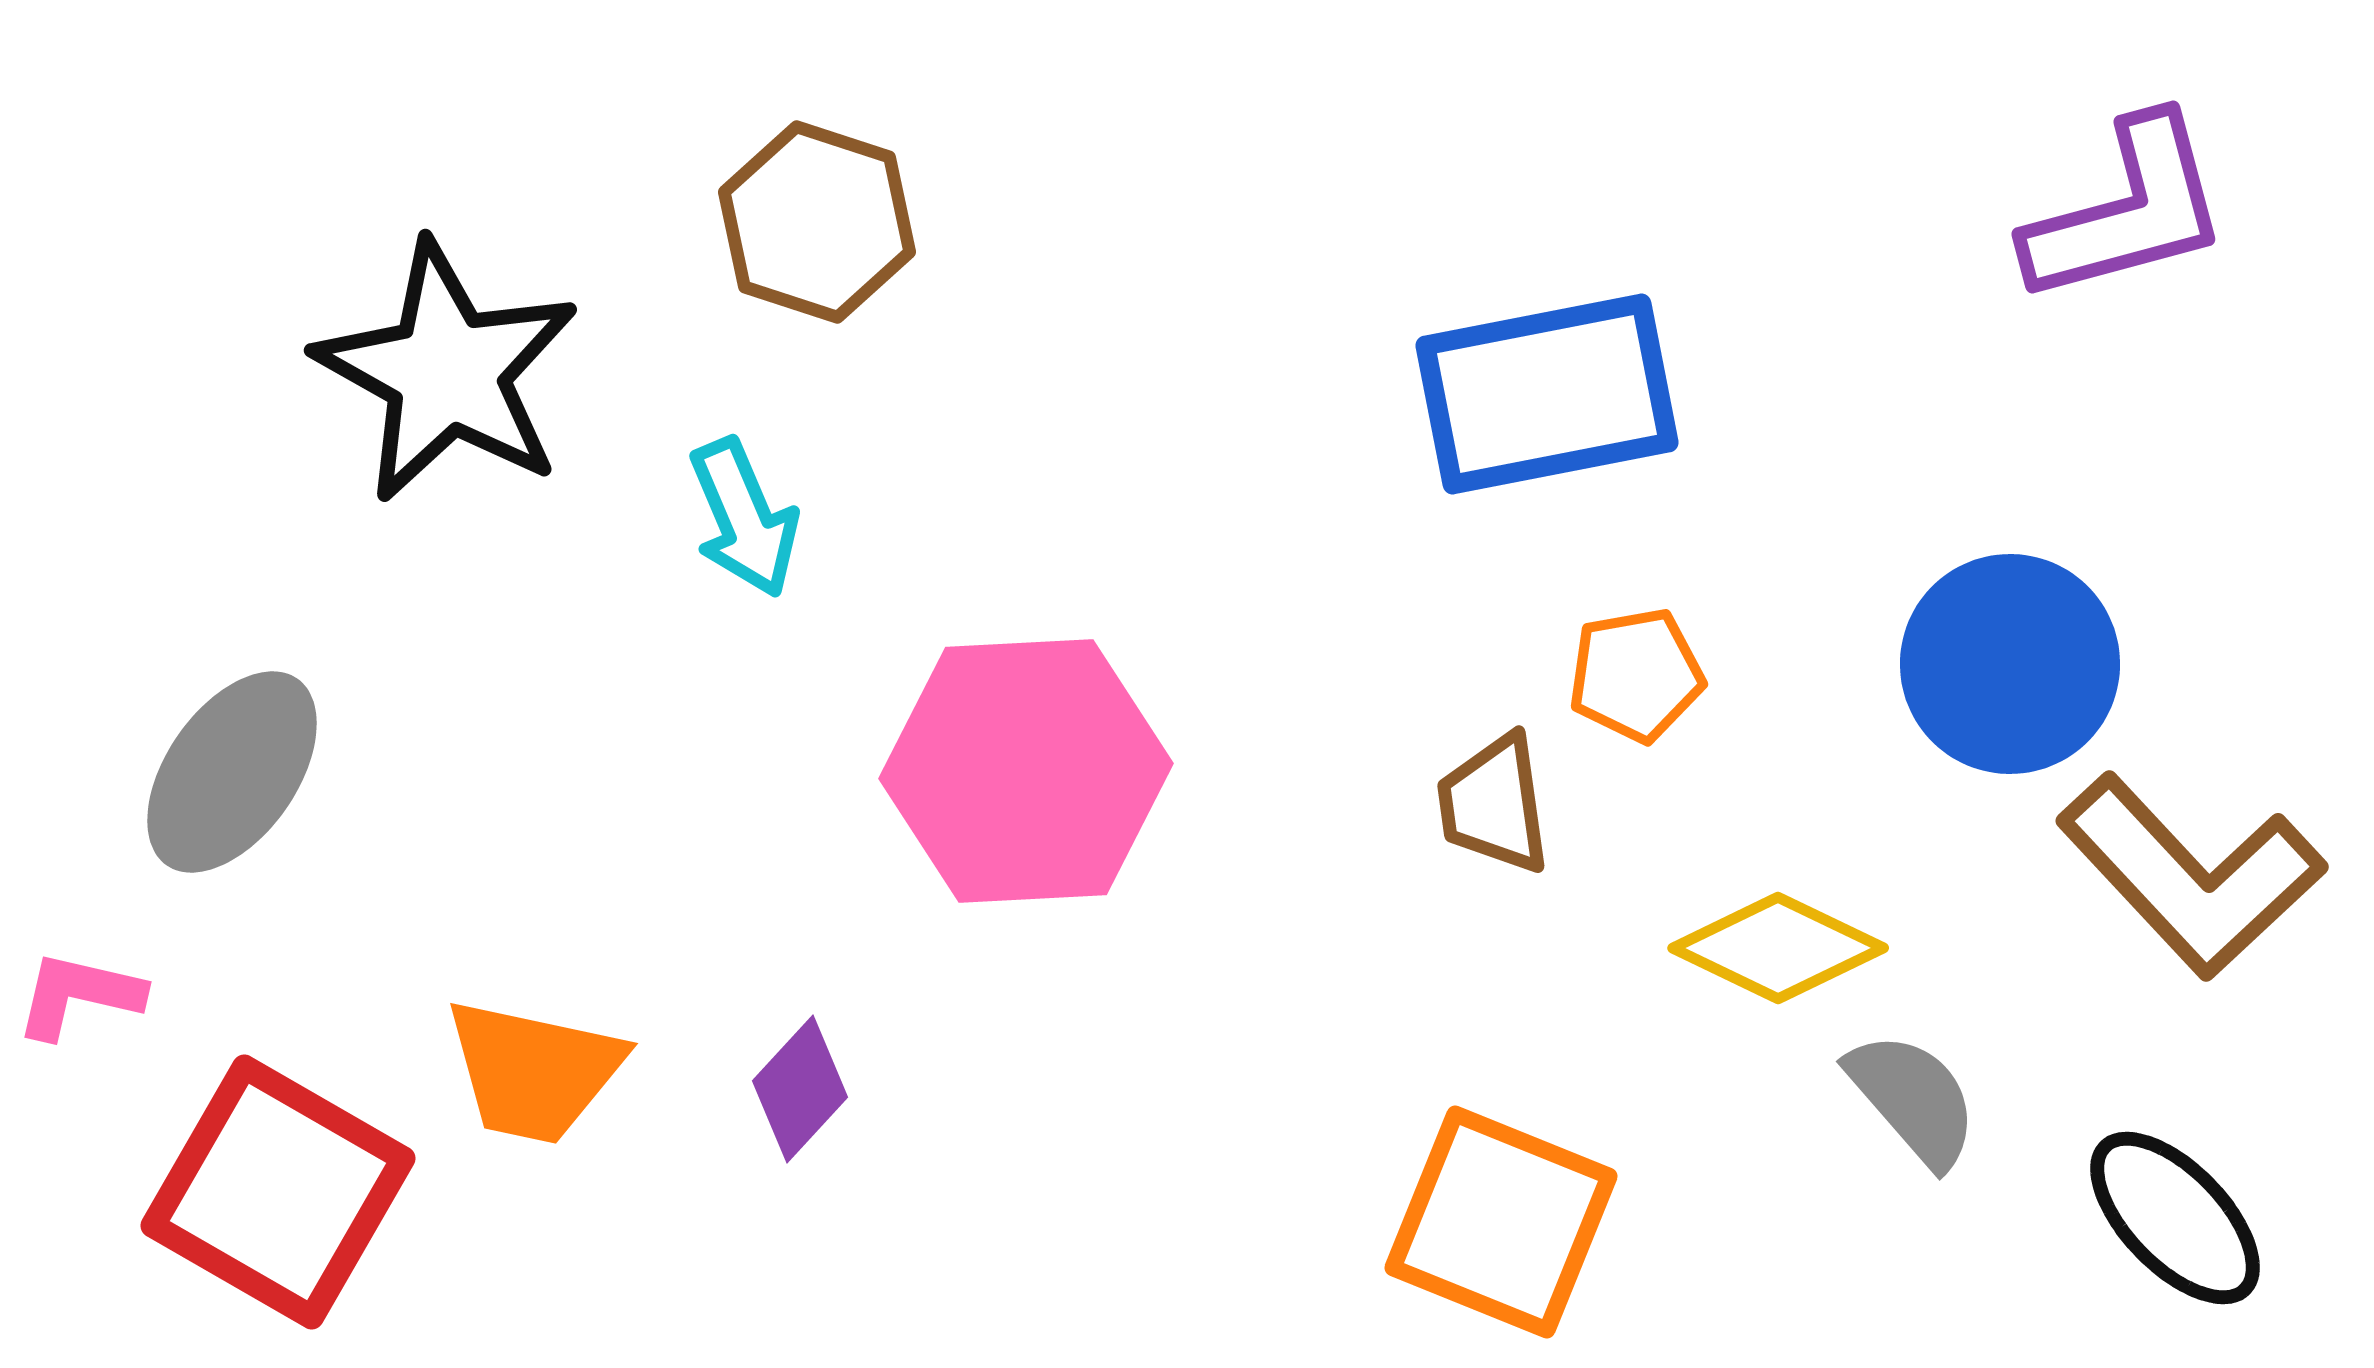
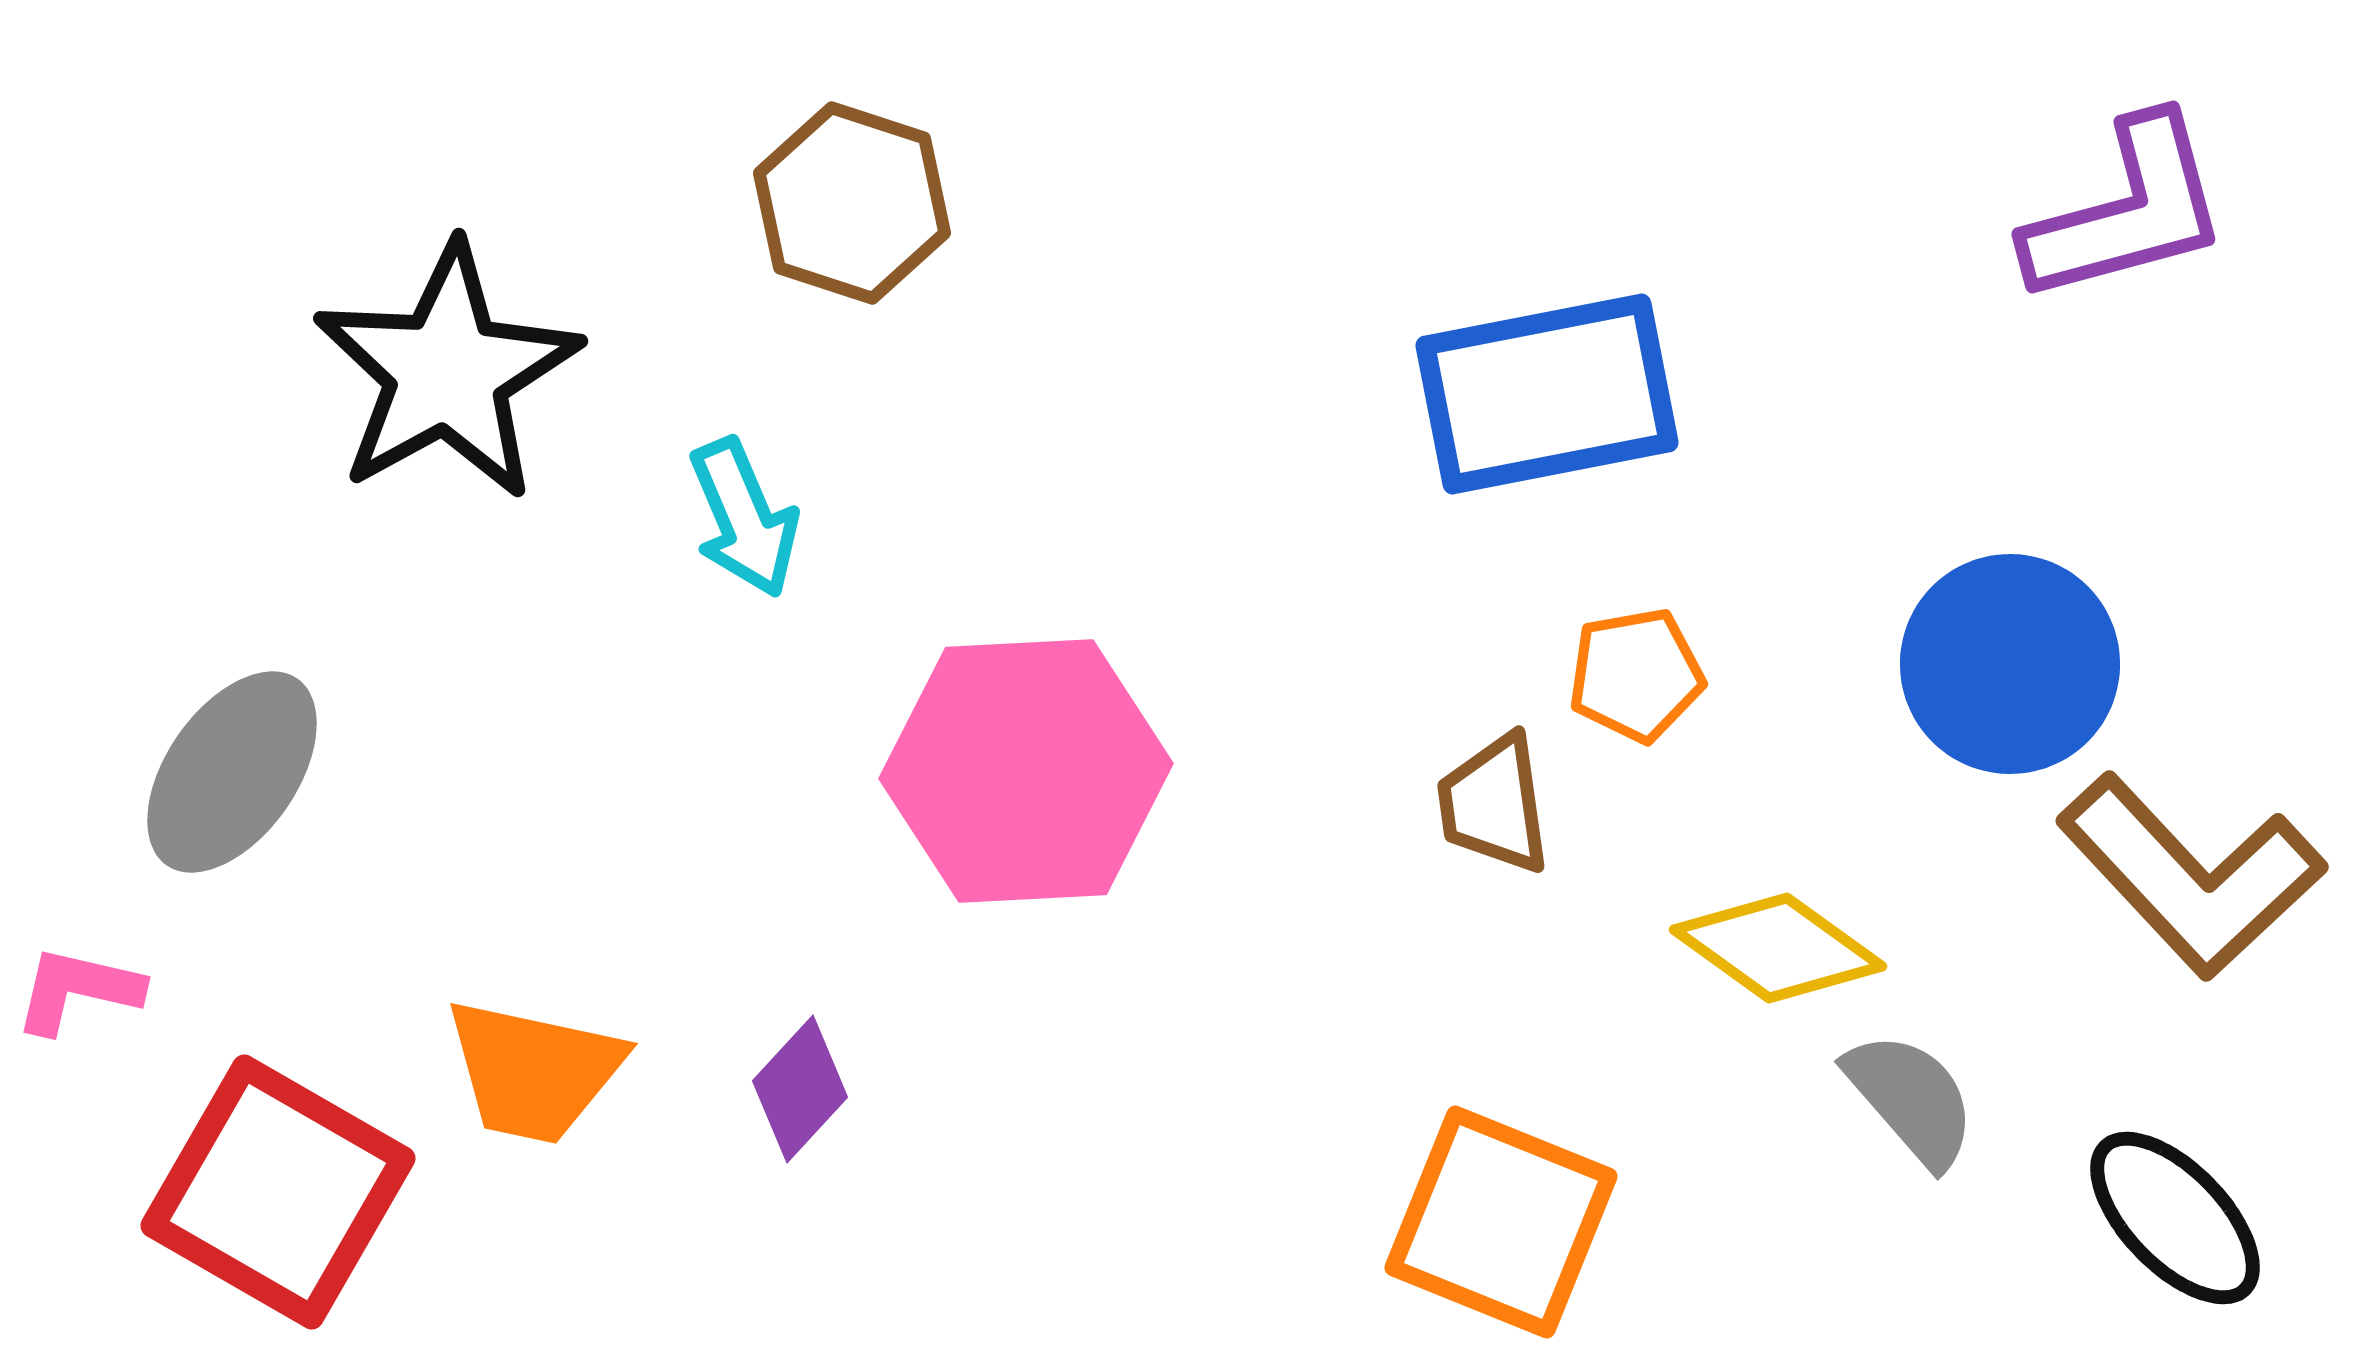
brown hexagon: moved 35 px right, 19 px up
black star: rotated 14 degrees clockwise
yellow diamond: rotated 10 degrees clockwise
pink L-shape: moved 1 px left, 5 px up
gray semicircle: moved 2 px left
